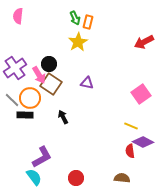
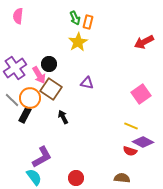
brown square: moved 5 px down
black rectangle: rotated 63 degrees counterclockwise
red semicircle: rotated 64 degrees counterclockwise
